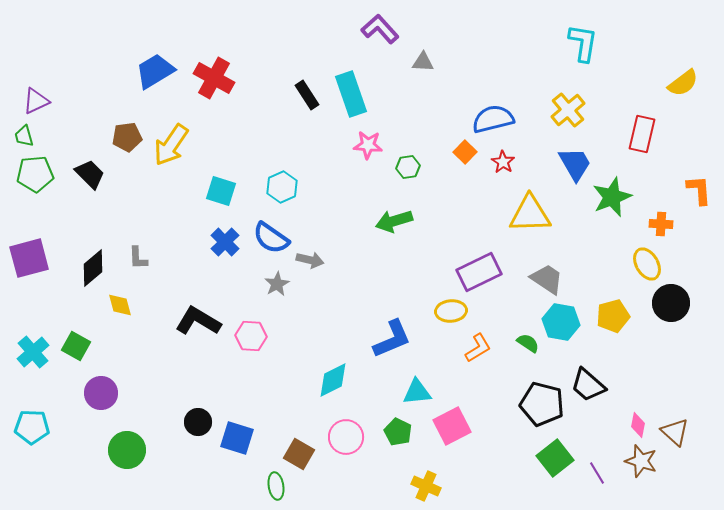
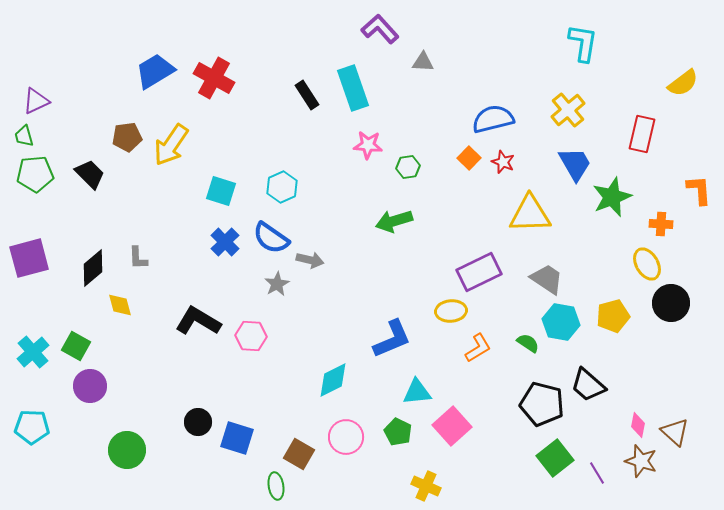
cyan rectangle at (351, 94): moved 2 px right, 6 px up
orange square at (465, 152): moved 4 px right, 6 px down
red star at (503, 162): rotated 10 degrees counterclockwise
purple circle at (101, 393): moved 11 px left, 7 px up
pink square at (452, 426): rotated 15 degrees counterclockwise
